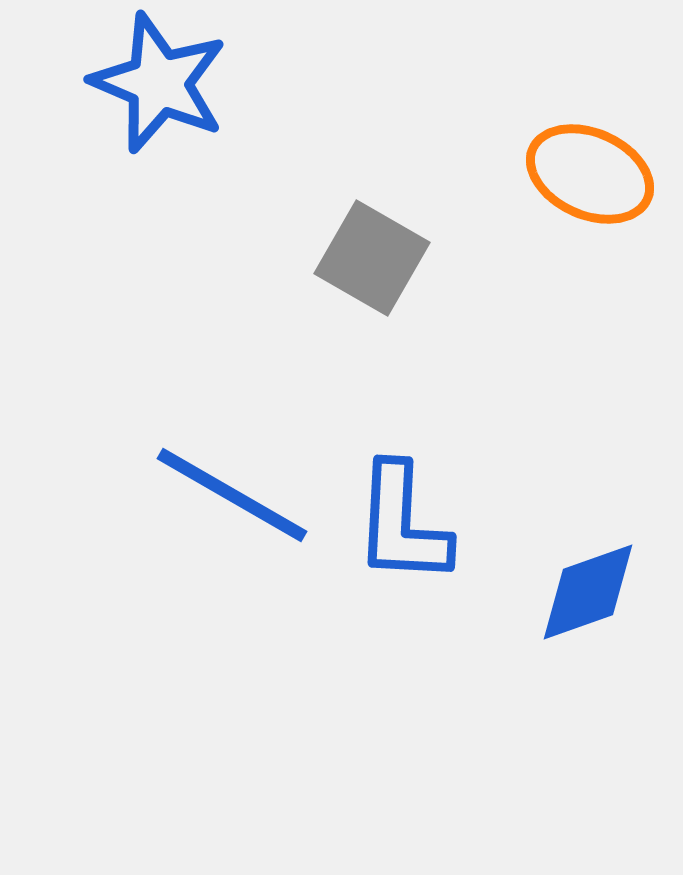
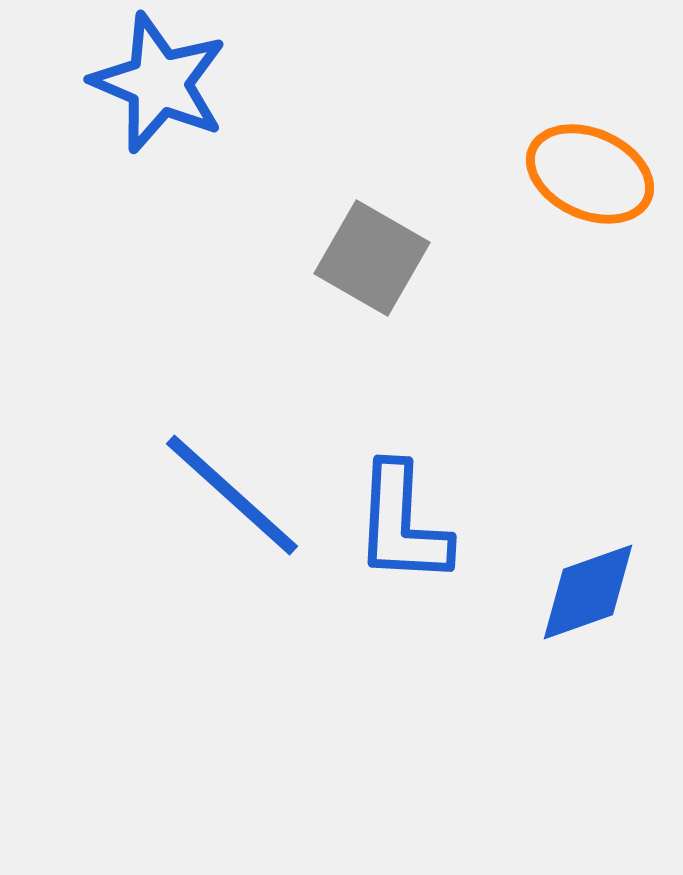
blue line: rotated 12 degrees clockwise
